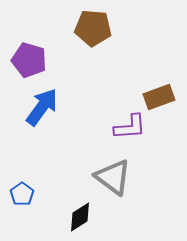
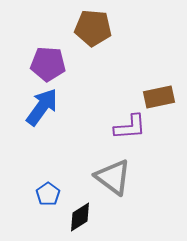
purple pentagon: moved 19 px right, 4 px down; rotated 12 degrees counterclockwise
brown rectangle: rotated 8 degrees clockwise
blue pentagon: moved 26 px right
